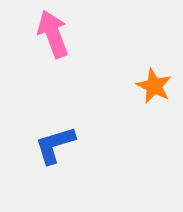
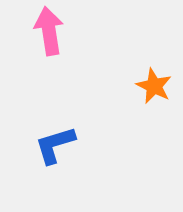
pink arrow: moved 4 px left, 3 px up; rotated 12 degrees clockwise
